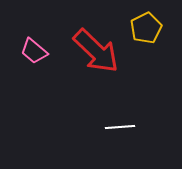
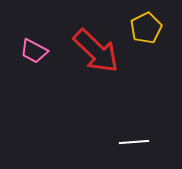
pink trapezoid: rotated 12 degrees counterclockwise
white line: moved 14 px right, 15 px down
